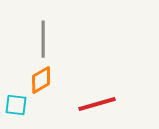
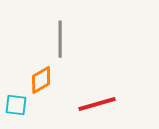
gray line: moved 17 px right
